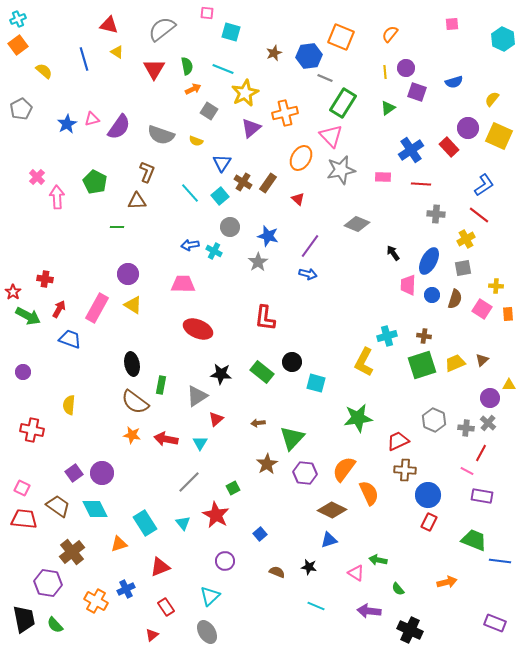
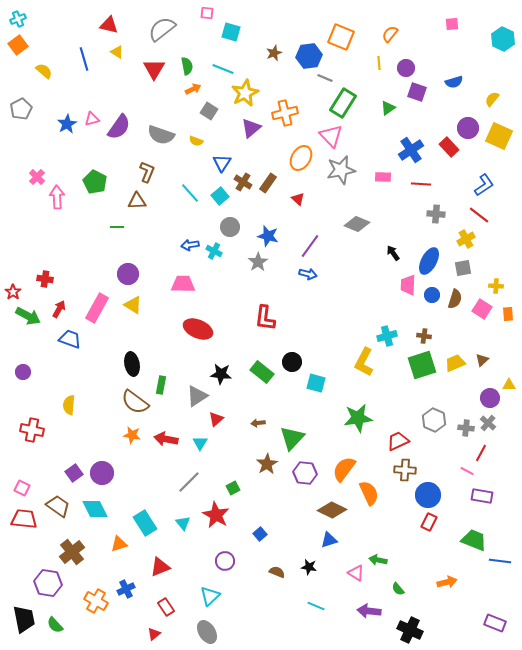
yellow line at (385, 72): moved 6 px left, 9 px up
red triangle at (152, 635): moved 2 px right, 1 px up
